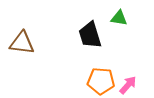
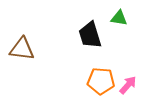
brown triangle: moved 6 px down
